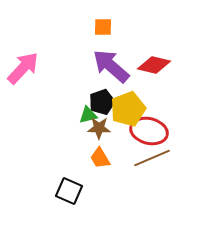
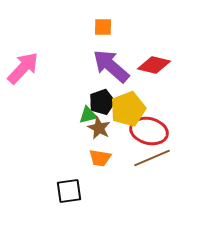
brown star: rotated 25 degrees clockwise
orange trapezoid: rotated 50 degrees counterclockwise
black square: rotated 32 degrees counterclockwise
